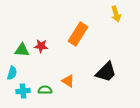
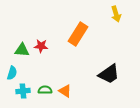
black trapezoid: moved 3 px right, 2 px down; rotated 10 degrees clockwise
orange triangle: moved 3 px left, 10 px down
